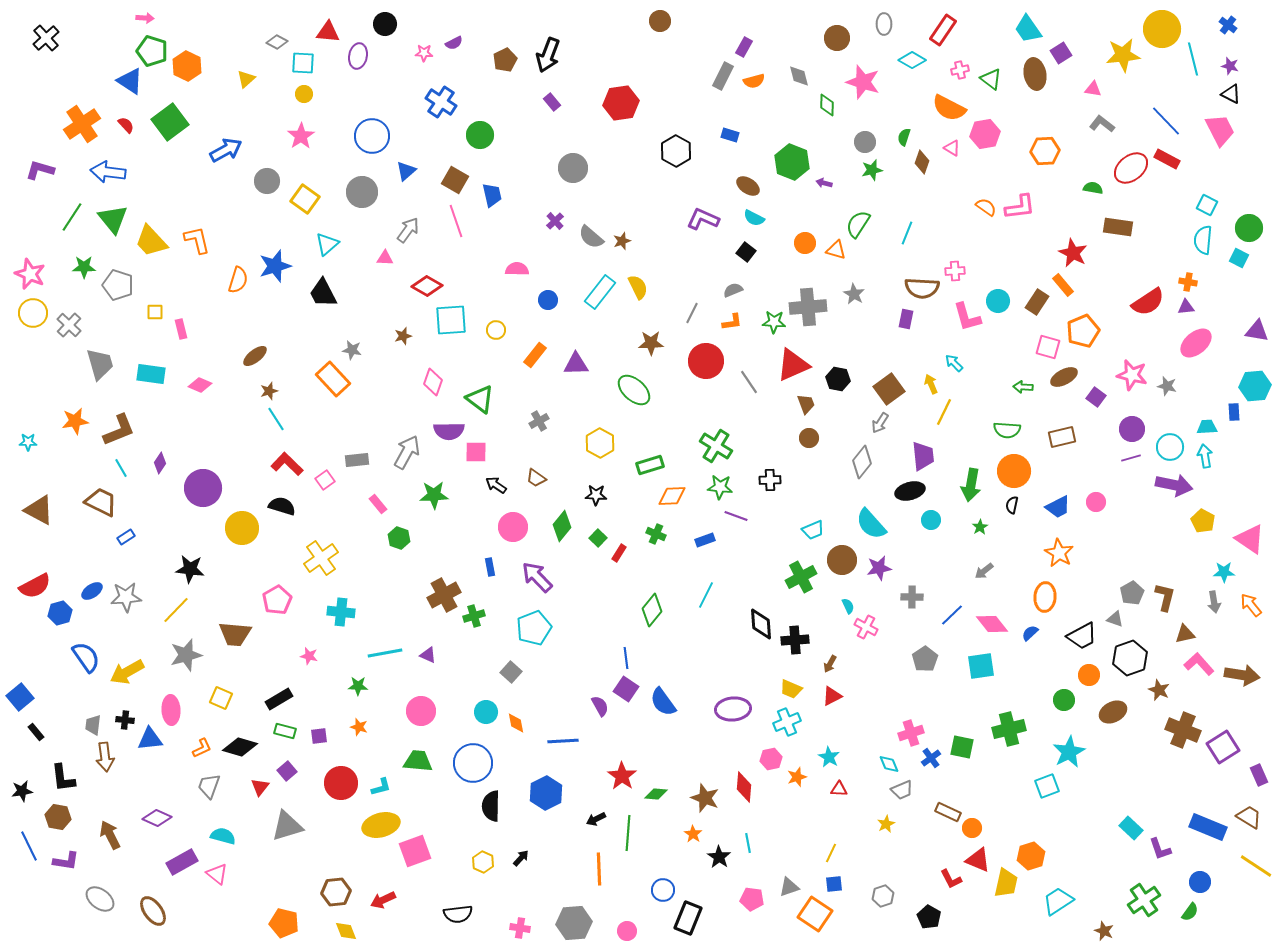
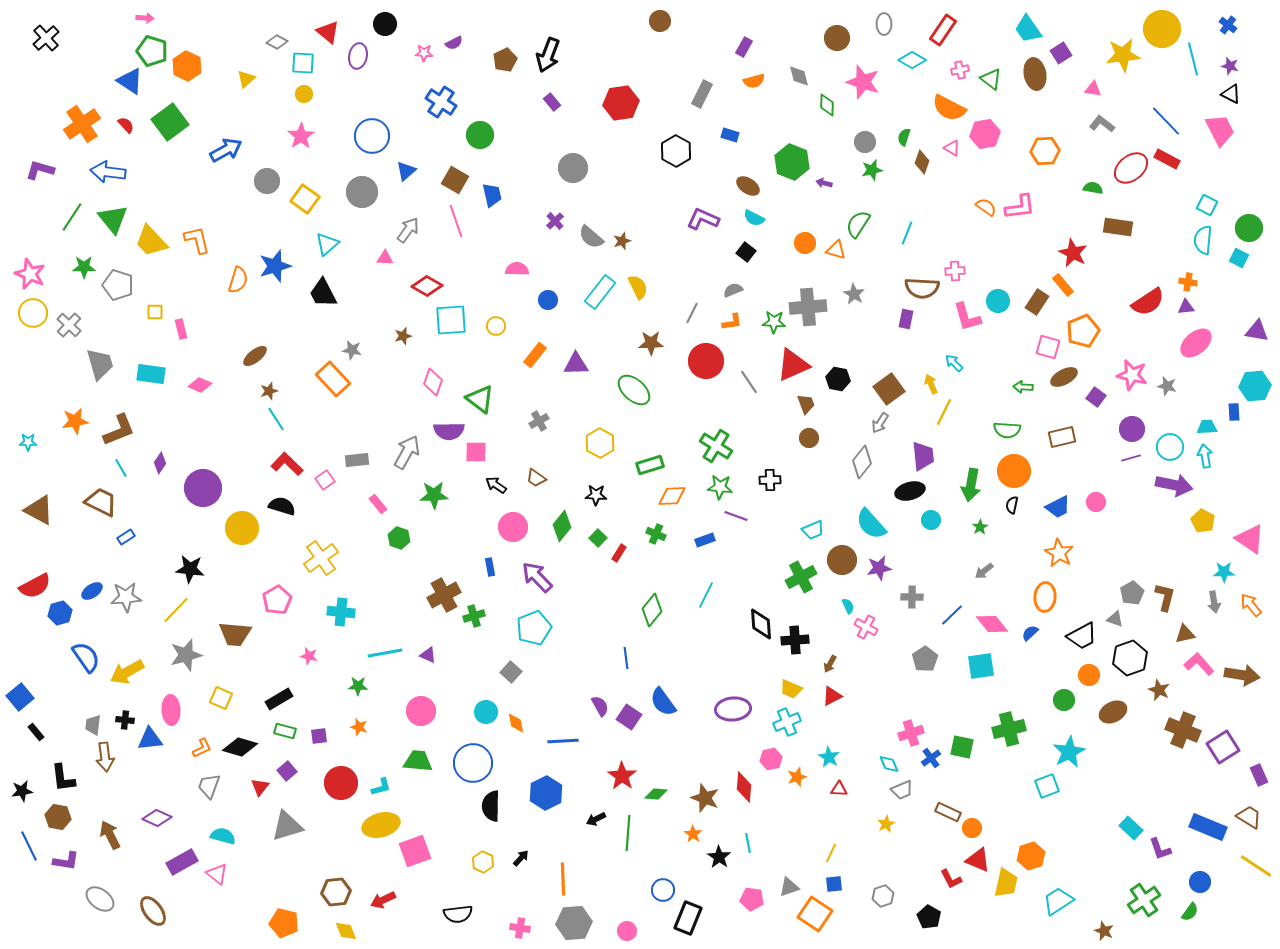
red triangle at (328, 32): rotated 35 degrees clockwise
gray rectangle at (723, 76): moved 21 px left, 18 px down
yellow circle at (496, 330): moved 4 px up
purple square at (626, 689): moved 3 px right, 28 px down
orange line at (599, 869): moved 36 px left, 10 px down
